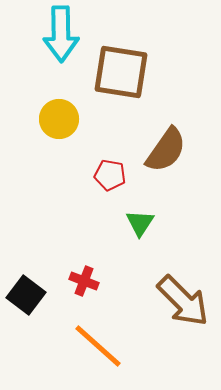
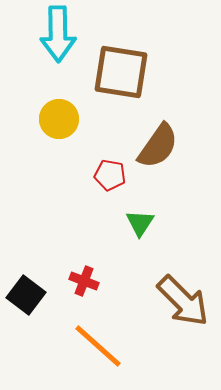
cyan arrow: moved 3 px left
brown semicircle: moved 8 px left, 4 px up
